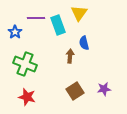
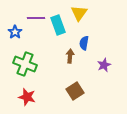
blue semicircle: rotated 24 degrees clockwise
purple star: moved 24 px up; rotated 16 degrees counterclockwise
